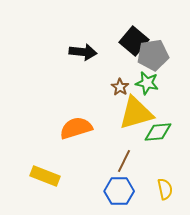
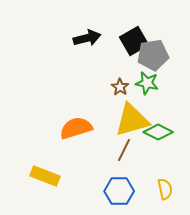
black square: rotated 20 degrees clockwise
black arrow: moved 4 px right, 14 px up; rotated 20 degrees counterclockwise
yellow triangle: moved 4 px left, 7 px down
green diamond: rotated 32 degrees clockwise
brown line: moved 11 px up
